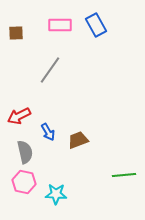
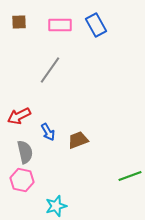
brown square: moved 3 px right, 11 px up
green line: moved 6 px right, 1 px down; rotated 15 degrees counterclockwise
pink hexagon: moved 2 px left, 2 px up
cyan star: moved 12 px down; rotated 20 degrees counterclockwise
